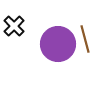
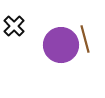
purple circle: moved 3 px right, 1 px down
